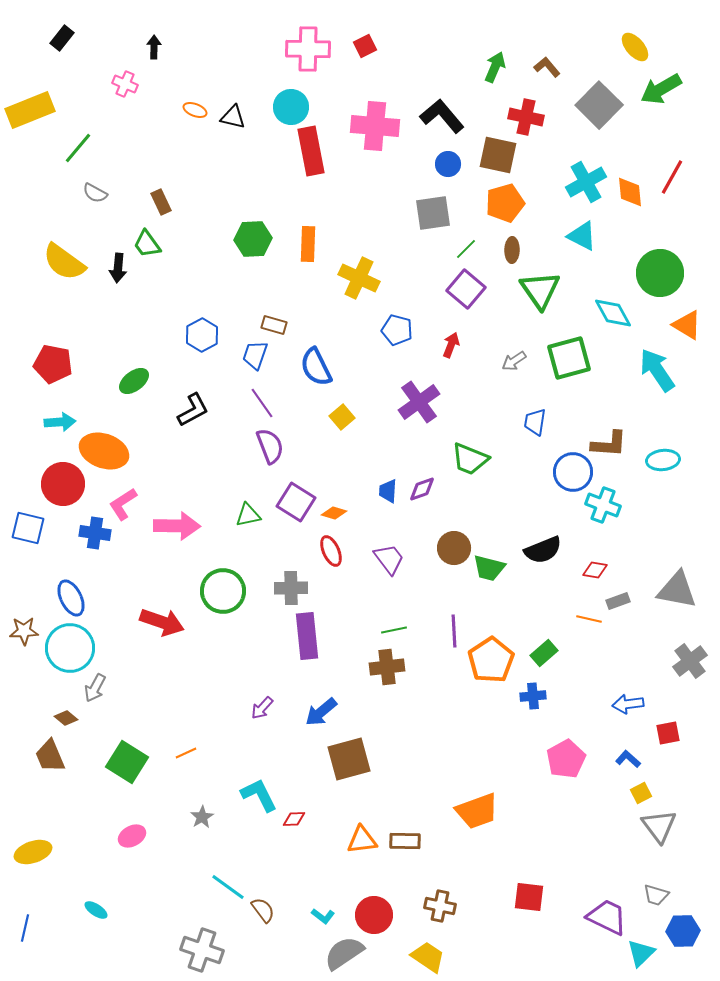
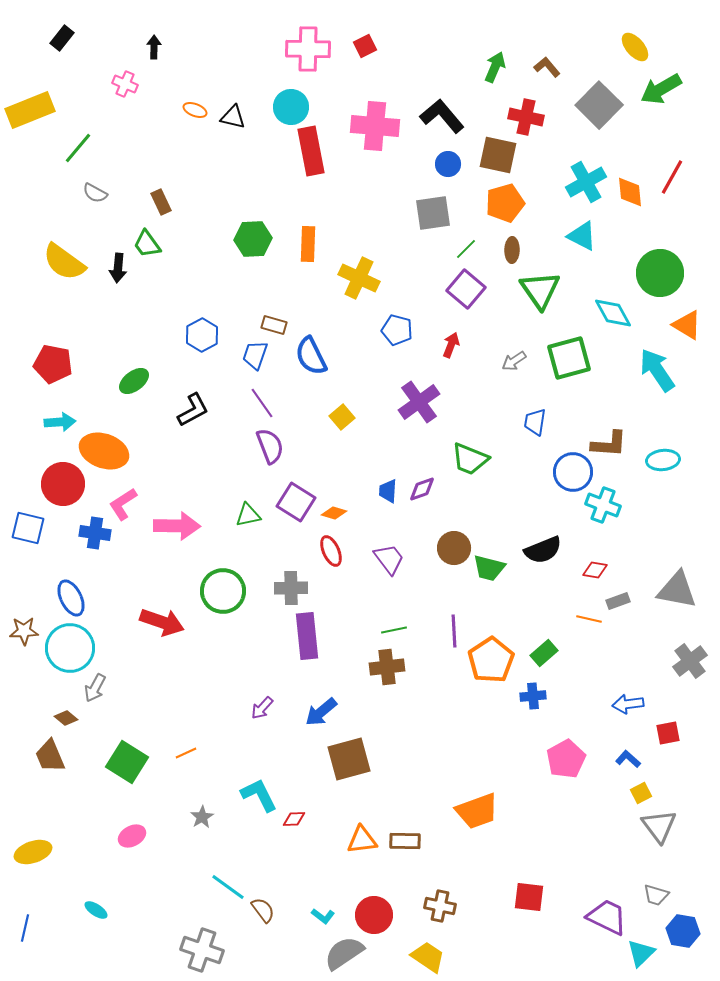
blue semicircle at (316, 367): moved 5 px left, 11 px up
blue hexagon at (683, 931): rotated 12 degrees clockwise
